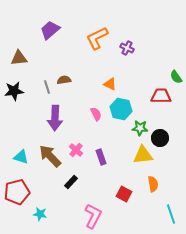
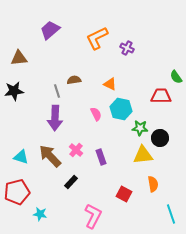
brown semicircle: moved 10 px right
gray line: moved 10 px right, 4 px down
